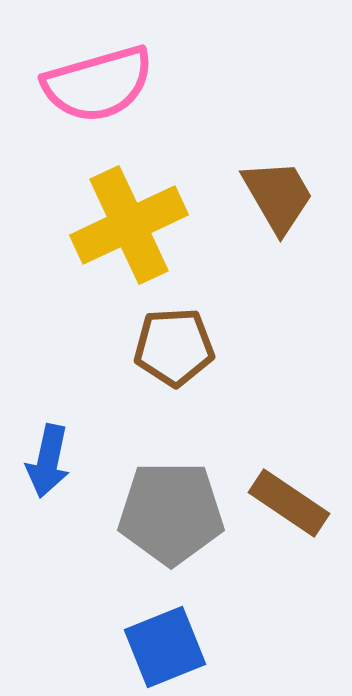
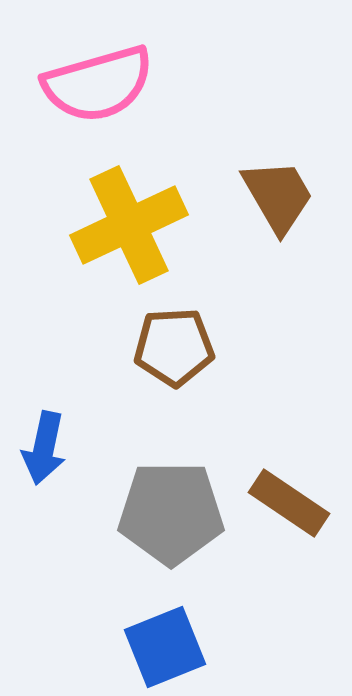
blue arrow: moved 4 px left, 13 px up
